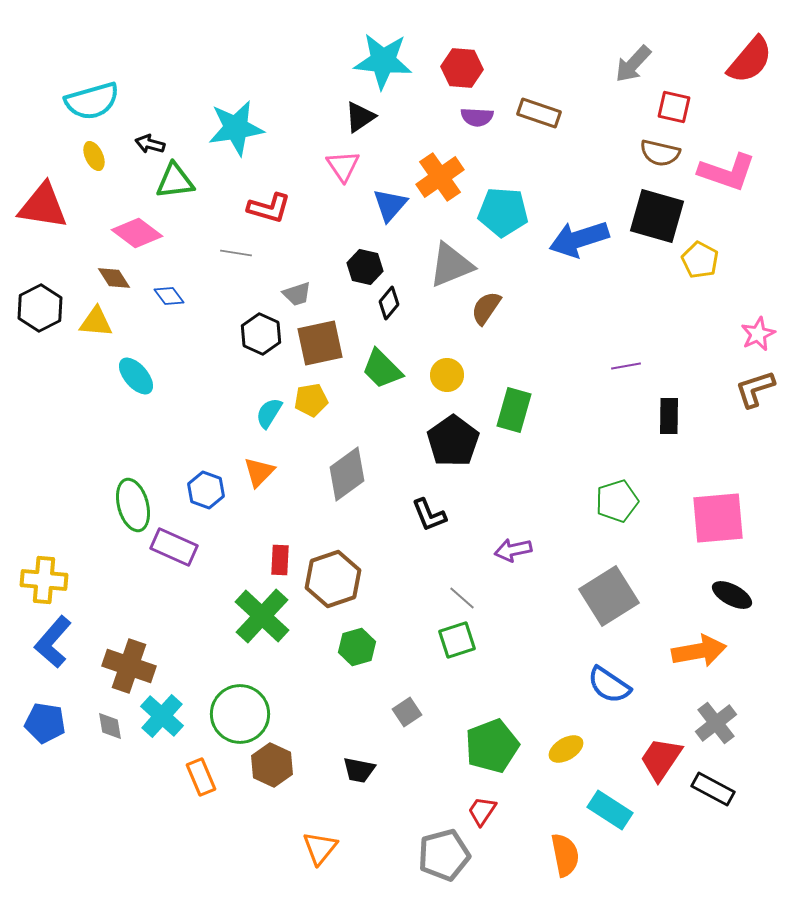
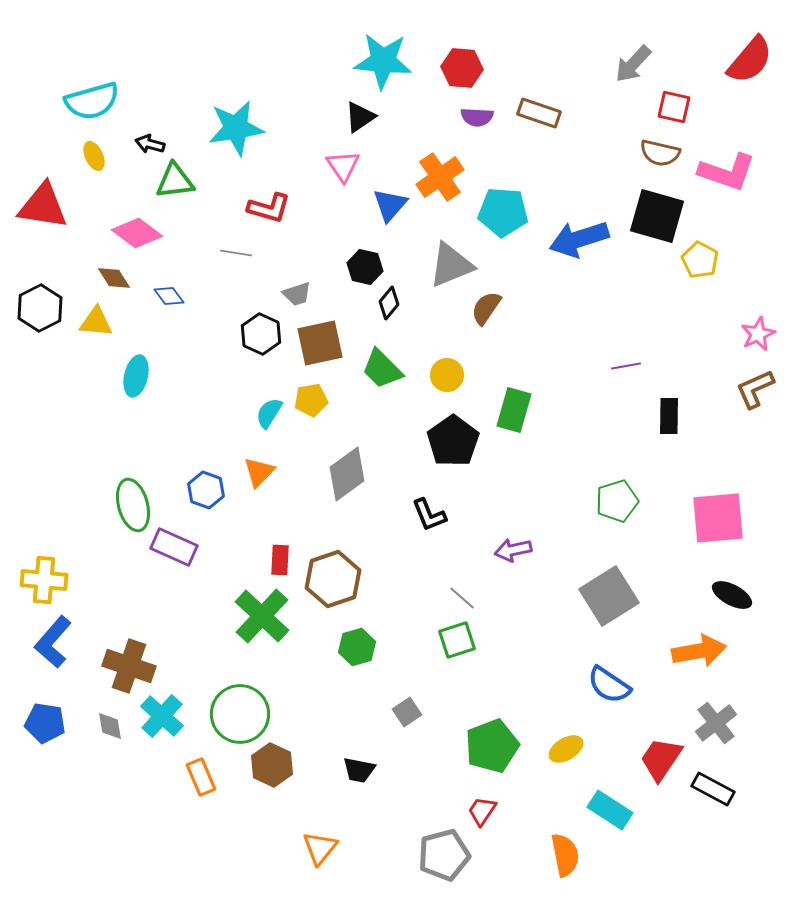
cyan ellipse at (136, 376): rotated 54 degrees clockwise
brown L-shape at (755, 389): rotated 6 degrees counterclockwise
